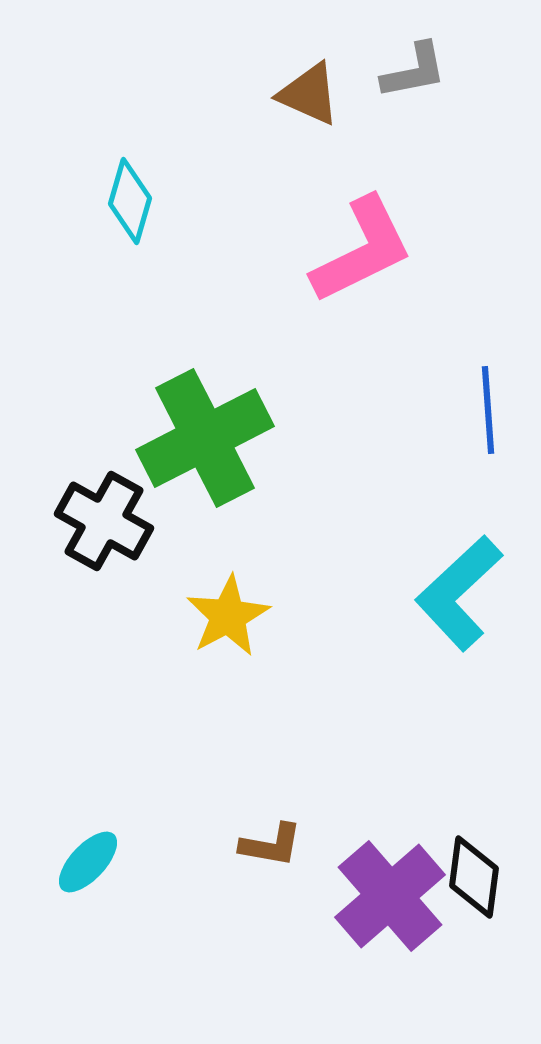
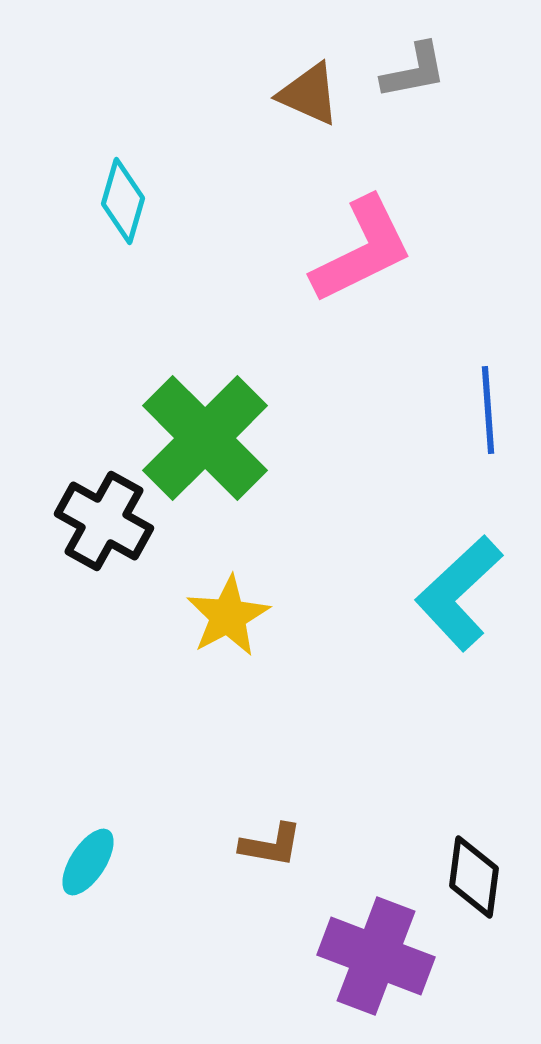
cyan diamond: moved 7 px left
green cross: rotated 18 degrees counterclockwise
cyan ellipse: rotated 10 degrees counterclockwise
purple cross: moved 14 px left, 60 px down; rotated 28 degrees counterclockwise
